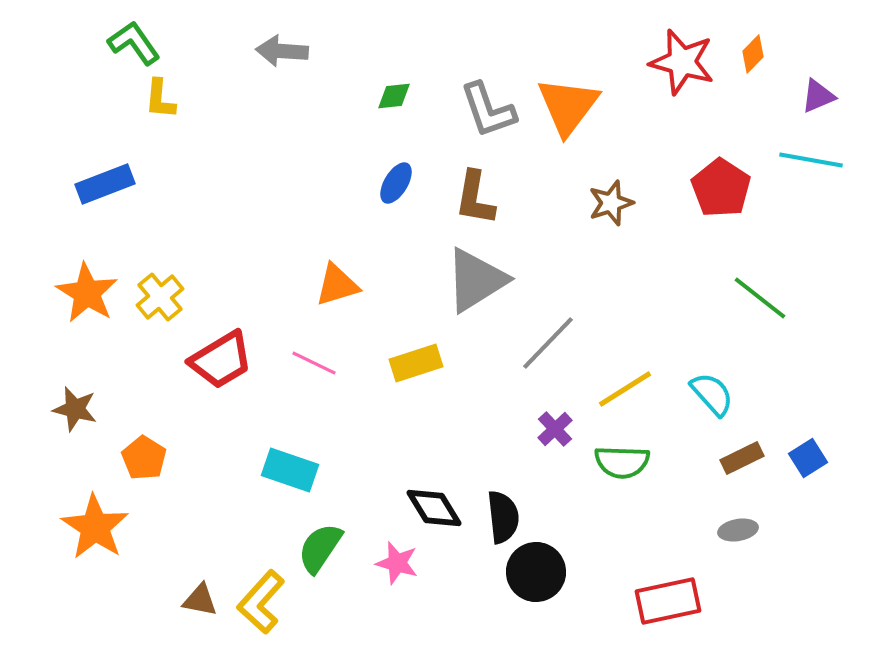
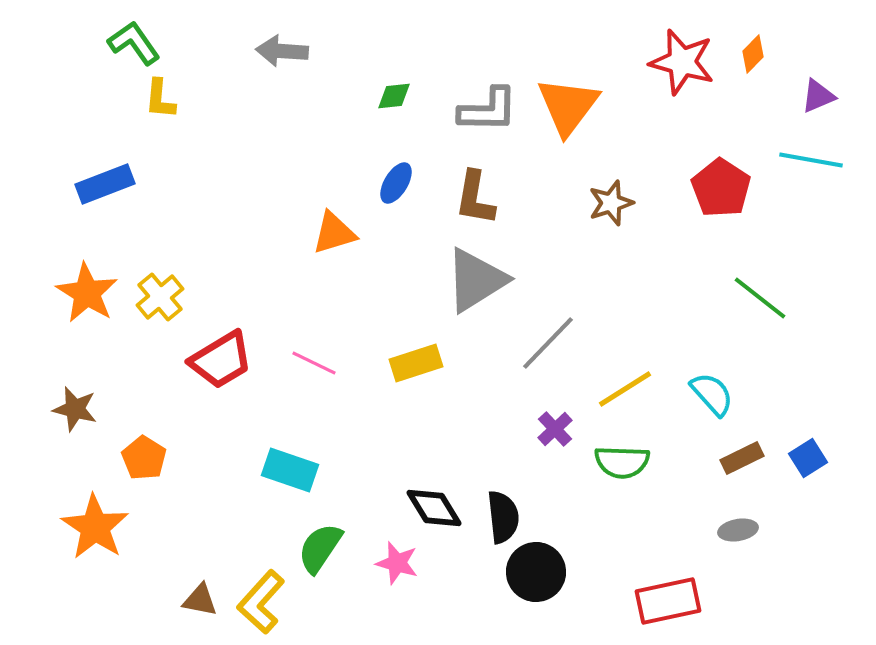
gray L-shape at (488, 110): rotated 70 degrees counterclockwise
orange triangle at (337, 285): moved 3 px left, 52 px up
